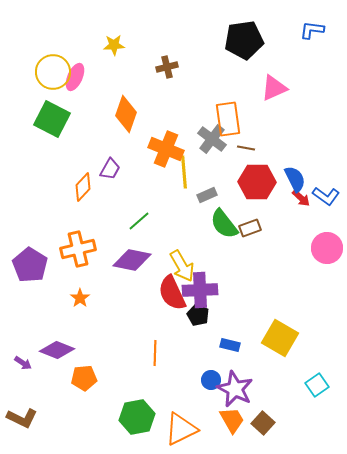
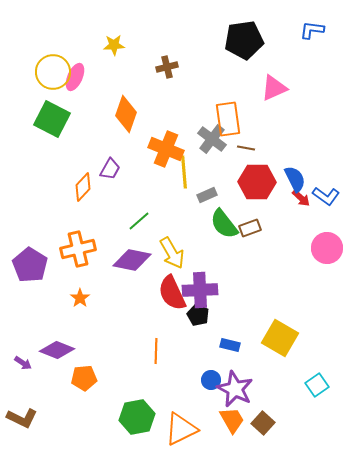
yellow arrow at (182, 266): moved 10 px left, 13 px up
orange line at (155, 353): moved 1 px right, 2 px up
